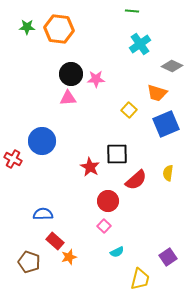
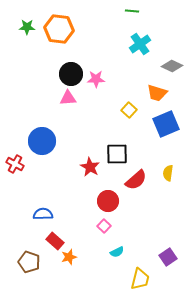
red cross: moved 2 px right, 5 px down
